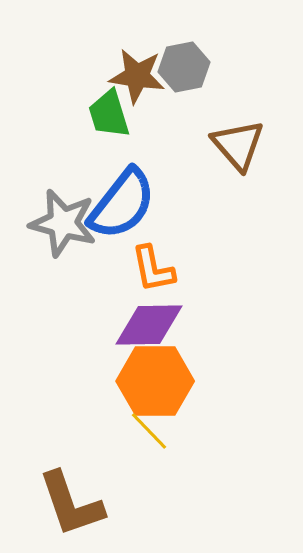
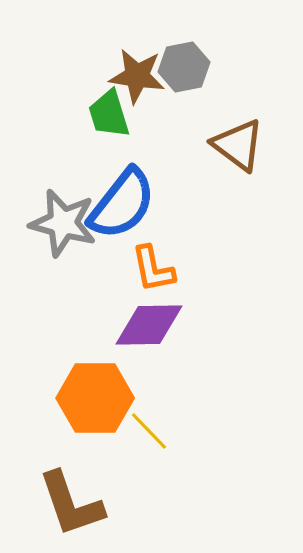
brown triangle: rotated 12 degrees counterclockwise
orange hexagon: moved 60 px left, 17 px down
